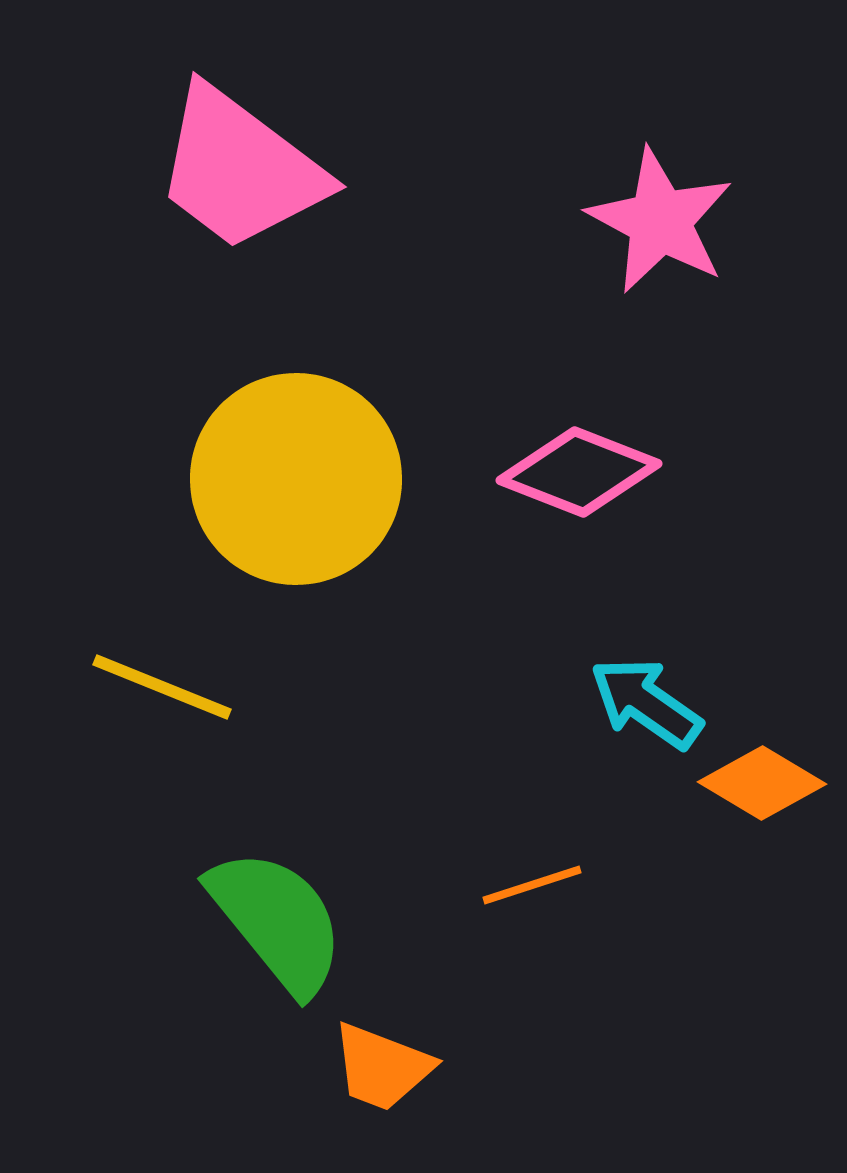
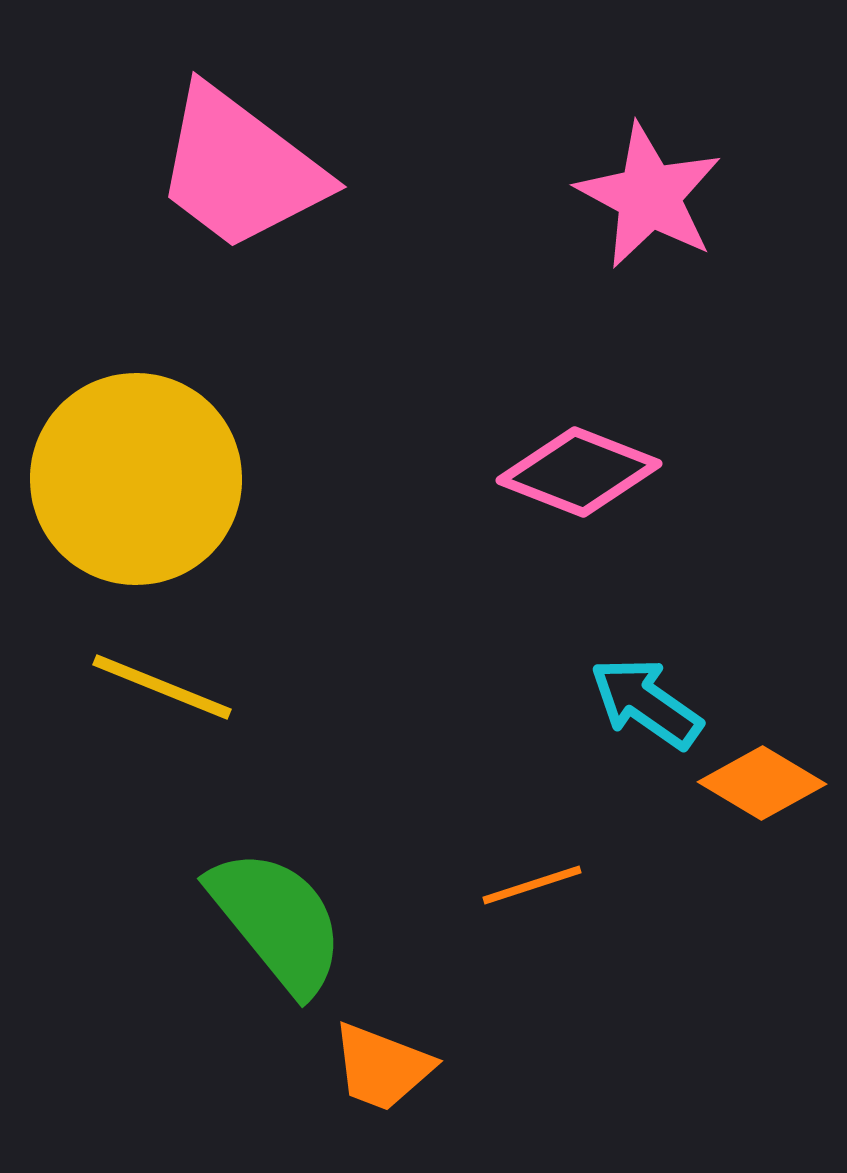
pink star: moved 11 px left, 25 px up
yellow circle: moved 160 px left
